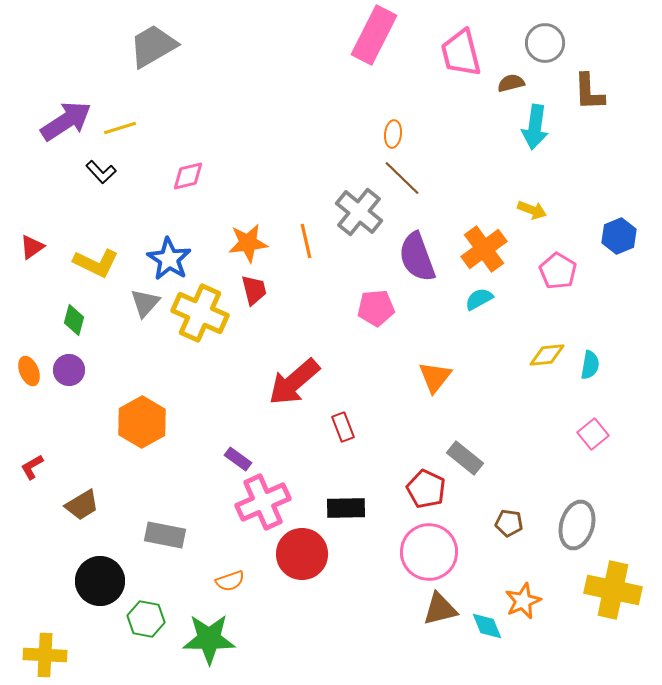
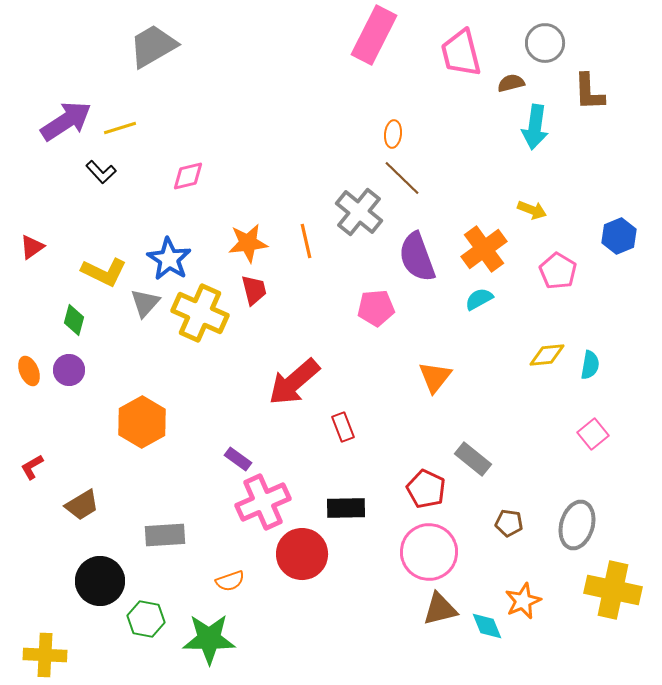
yellow L-shape at (96, 263): moved 8 px right, 9 px down
gray rectangle at (465, 458): moved 8 px right, 1 px down
gray rectangle at (165, 535): rotated 15 degrees counterclockwise
